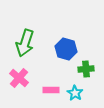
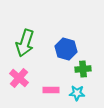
green cross: moved 3 px left
cyan star: moved 2 px right; rotated 28 degrees counterclockwise
